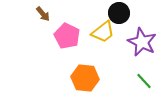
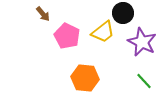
black circle: moved 4 px right
